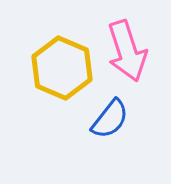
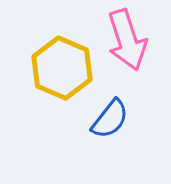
pink arrow: moved 11 px up
